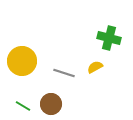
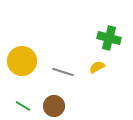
yellow semicircle: moved 2 px right
gray line: moved 1 px left, 1 px up
brown circle: moved 3 px right, 2 px down
